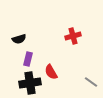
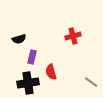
purple rectangle: moved 4 px right, 2 px up
red semicircle: rotated 14 degrees clockwise
black cross: moved 2 px left
